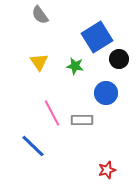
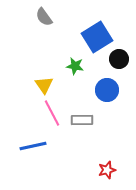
gray semicircle: moved 4 px right, 2 px down
yellow triangle: moved 5 px right, 23 px down
blue circle: moved 1 px right, 3 px up
blue line: rotated 56 degrees counterclockwise
